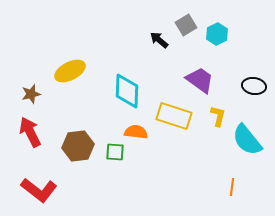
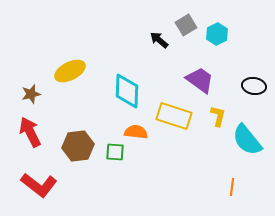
red L-shape: moved 5 px up
